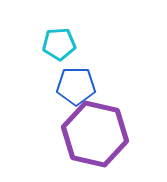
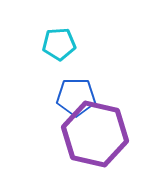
blue pentagon: moved 11 px down
